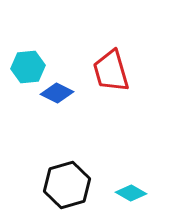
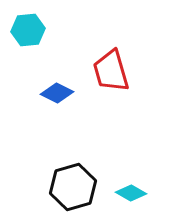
cyan hexagon: moved 37 px up
black hexagon: moved 6 px right, 2 px down
